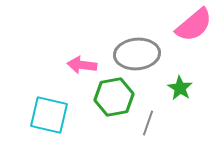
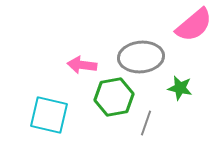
gray ellipse: moved 4 px right, 3 px down
green star: rotated 20 degrees counterclockwise
gray line: moved 2 px left
